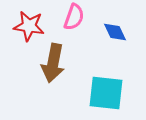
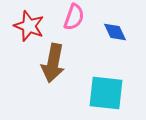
red star: rotated 12 degrees clockwise
